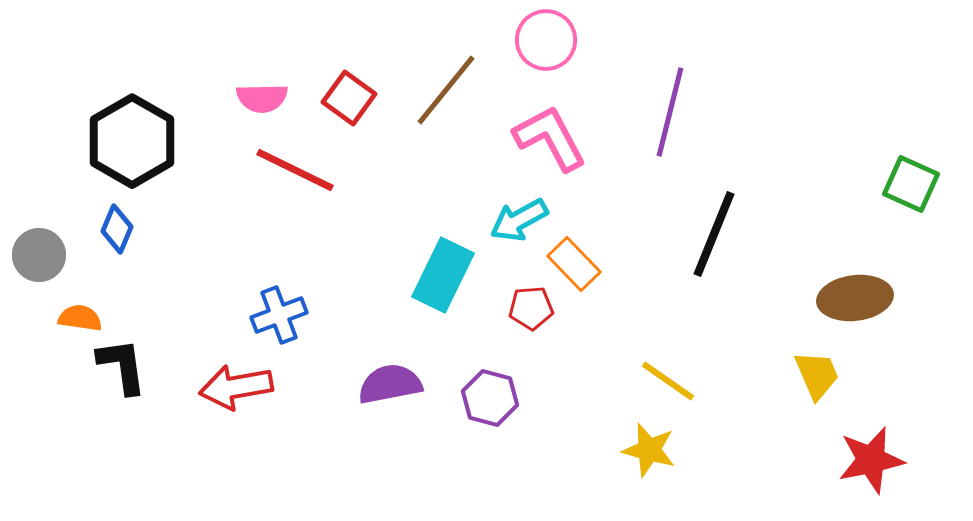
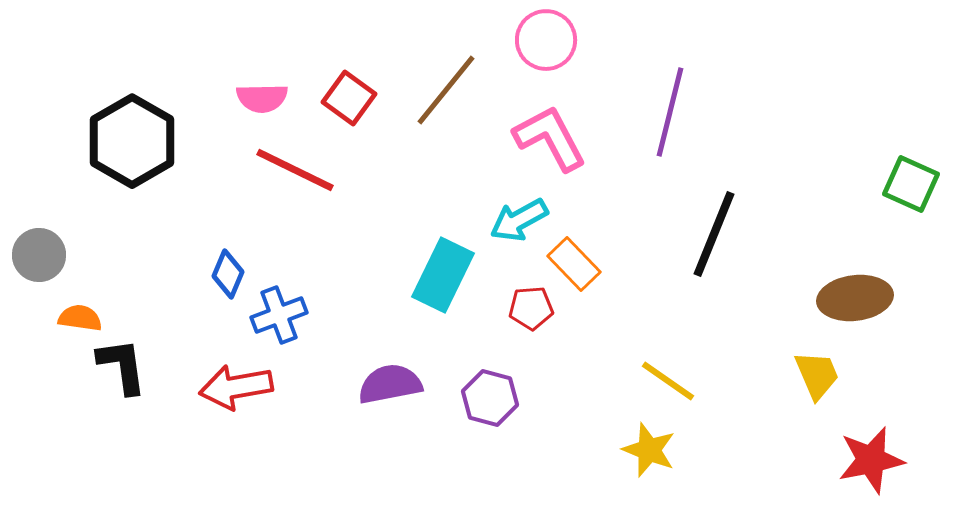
blue diamond: moved 111 px right, 45 px down
yellow star: rotated 6 degrees clockwise
